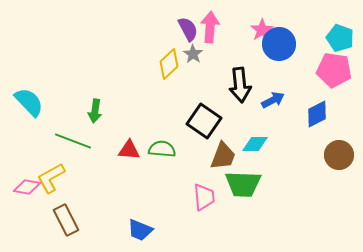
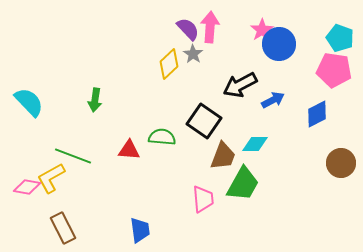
purple semicircle: rotated 15 degrees counterclockwise
black arrow: rotated 68 degrees clockwise
green arrow: moved 11 px up
green line: moved 15 px down
green semicircle: moved 12 px up
brown circle: moved 2 px right, 8 px down
green trapezoid: rotated 63 degrees counterclockwise
pink trapezoid: moved 1 px left, 2 px down
brown rectangle: moved 3 px left, 8 px down
blue trapezoid: rotated 120 degrees counterclockwise
